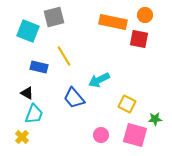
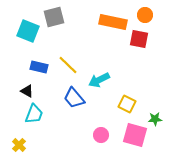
yellow line: moved 4 px right, 9 px down; rotated 15 degrees counterclockwise
black triangle: moved 2 px up
yellow cross: moved 3 px left, 8 px down
